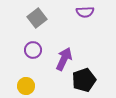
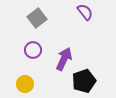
purple semicircle: rotated 126 degrees counterclockwise
black pentagon: moved 1 px down
yellow circle: moved 1 px left, 2 px up
